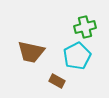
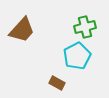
brown trapezoid: moved 9 px left, 22 px up; rotated 60 degrees counterclockwise
brown rectangle: moved 2 px down
